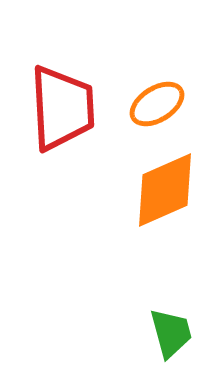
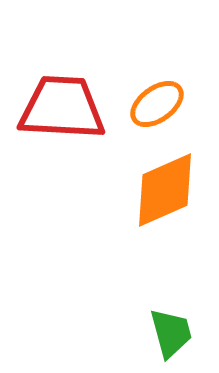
orange ellipse: rotated 4 degrees counterclockwise
red trapezoid: rotated 84 degrees counterclockwise
